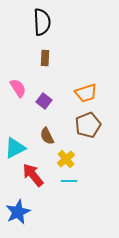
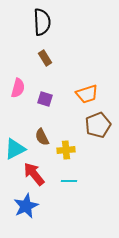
brown rectangle: rotated 35 degrees counterclockwise
pink semicircle: rotated 48 degrees clockwise
orange trapezoid: moved 1 px right, 1 px down
purple square: moved 1 px right, 2 px up; rotated 21 degrees counterclockwise
brown pentagon: moved 10 px right
brown semicircle: moved 5 px left, 1 px down
cyan triangle: moved 1 px down
yellow cross: moved 9 px up; rotated 36 degrees clockwise
red arrow: moved 1 px right, 1 px up
blue star: moved 8 px right, 6 px up
